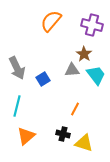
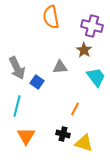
orange semicircle: moved 4 px up; rotated 50 degrees counterclockwise
purple cross: moved 1 px down
brown star: moved 4 px up
gray triangle: moved 12 px left, 3 px up
cyan trapezoid: moved 2 px down
blue square: moved 6 px left, 3 px down; rotated 24 degrees counterclockwise
orange triangle: rotated 18 degrees counterclockwise
